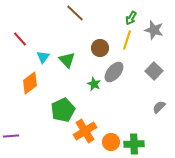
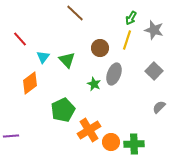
gray ellipse: moved 2 px down; rotated 20 degrees counterclockwise
orange cross: moved 4 px right, 1 px up
